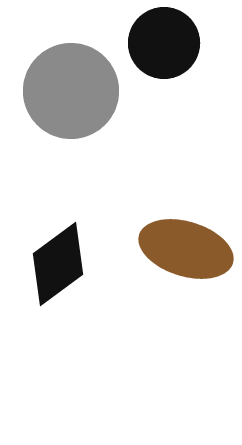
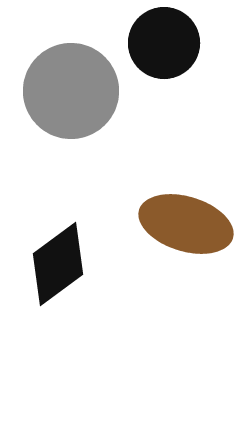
brown ellipse: moved 25 px up
